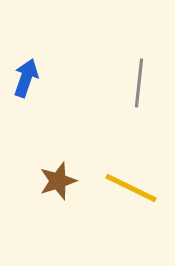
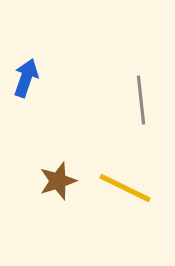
gray line: moved 2 px right, 17 px down; rotated 12 degrees counterclockwise
yellow line: moved 6 px left
